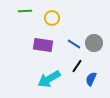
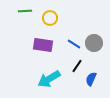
yellow circle: moved 2 px left
